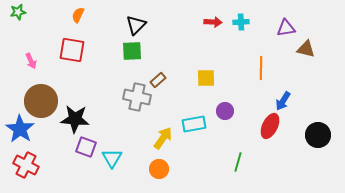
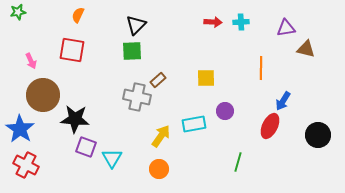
brown circle: moved 2 px right, 6 px up
yellow arrow: moved 2 px left, 2 px up
